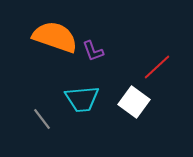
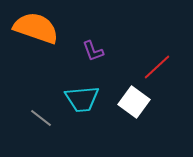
orange semicircle: moved 19 px left, 9 px up
gray line: moved 1 px left, 1 px up; rotated 15 degrees counterclockwise
